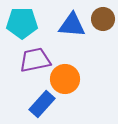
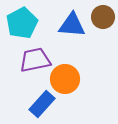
brown circle: moved 2 px up
cyan pentagon: rotated 28 degrees counterclockwise
